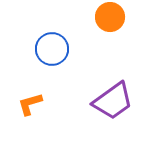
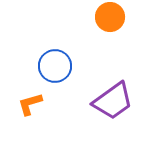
blue circle: moved 3 px right, 17 px down
